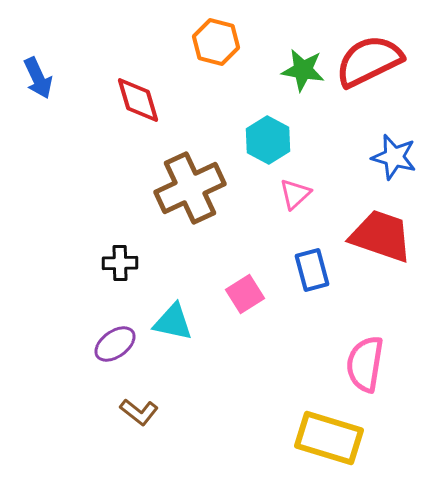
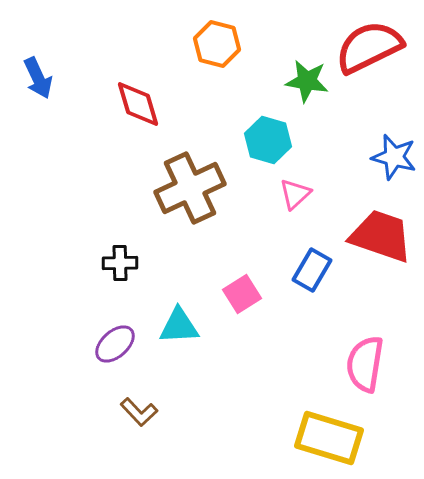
orange hexagon: moved 1 px right, 2 px down
red semicircle: moved 14 px up
green star: moved 4 px right, 11 px down
red diamond: moved 4 px down
cyan hexagon: rotated 12 degrees counterclockwise
blue rectangle: rotated 45 degrees clockwise
pink square: moved 3 px left
cyan triangle: moved 6 px right, 4 px down; rotated 15 degrees counterclockwise
purple ellipse: rotated 6 degrees counterclockwise
brown L-shape: rotated 9 degrees clockwise
